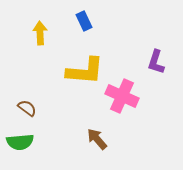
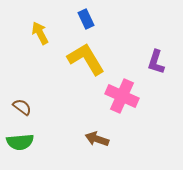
blue rectangle: moved 2 px right, 2 px up
yellow arrow: rotated 25 degrees counterclockwise
yellow L-shape: moved 1 px right, 12 px up; rotated 126 degrees counterclockwise
brown semicircle: moved 5 px left, 1 px up
brown arrow: rotated 30 degrees counterclockwise
